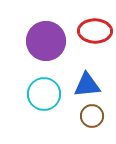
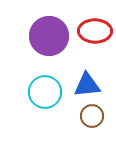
purple circle: moved 3 px right, 5 px up
cyan circle: moved 1 px right, 2 px up
